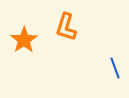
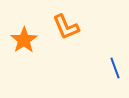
orange L-shape: rotated 40 degrees counterclockwise
